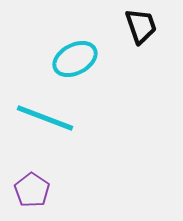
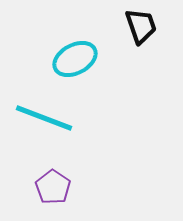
cyan line: moved 1 px left
purple pentagon: moved 21 px right, 3 px up
